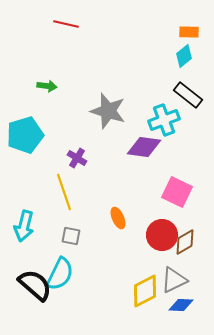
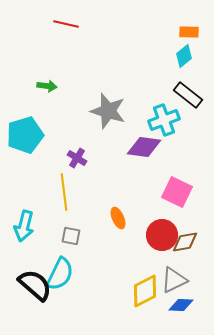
yellow line: rotated 12 degrees clockwise
brown diamond: rotated 20 degrees clockwise
